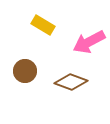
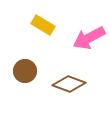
pink arrow: moved 4 px up
brown diamond: moved 2 px left, 2 px down
